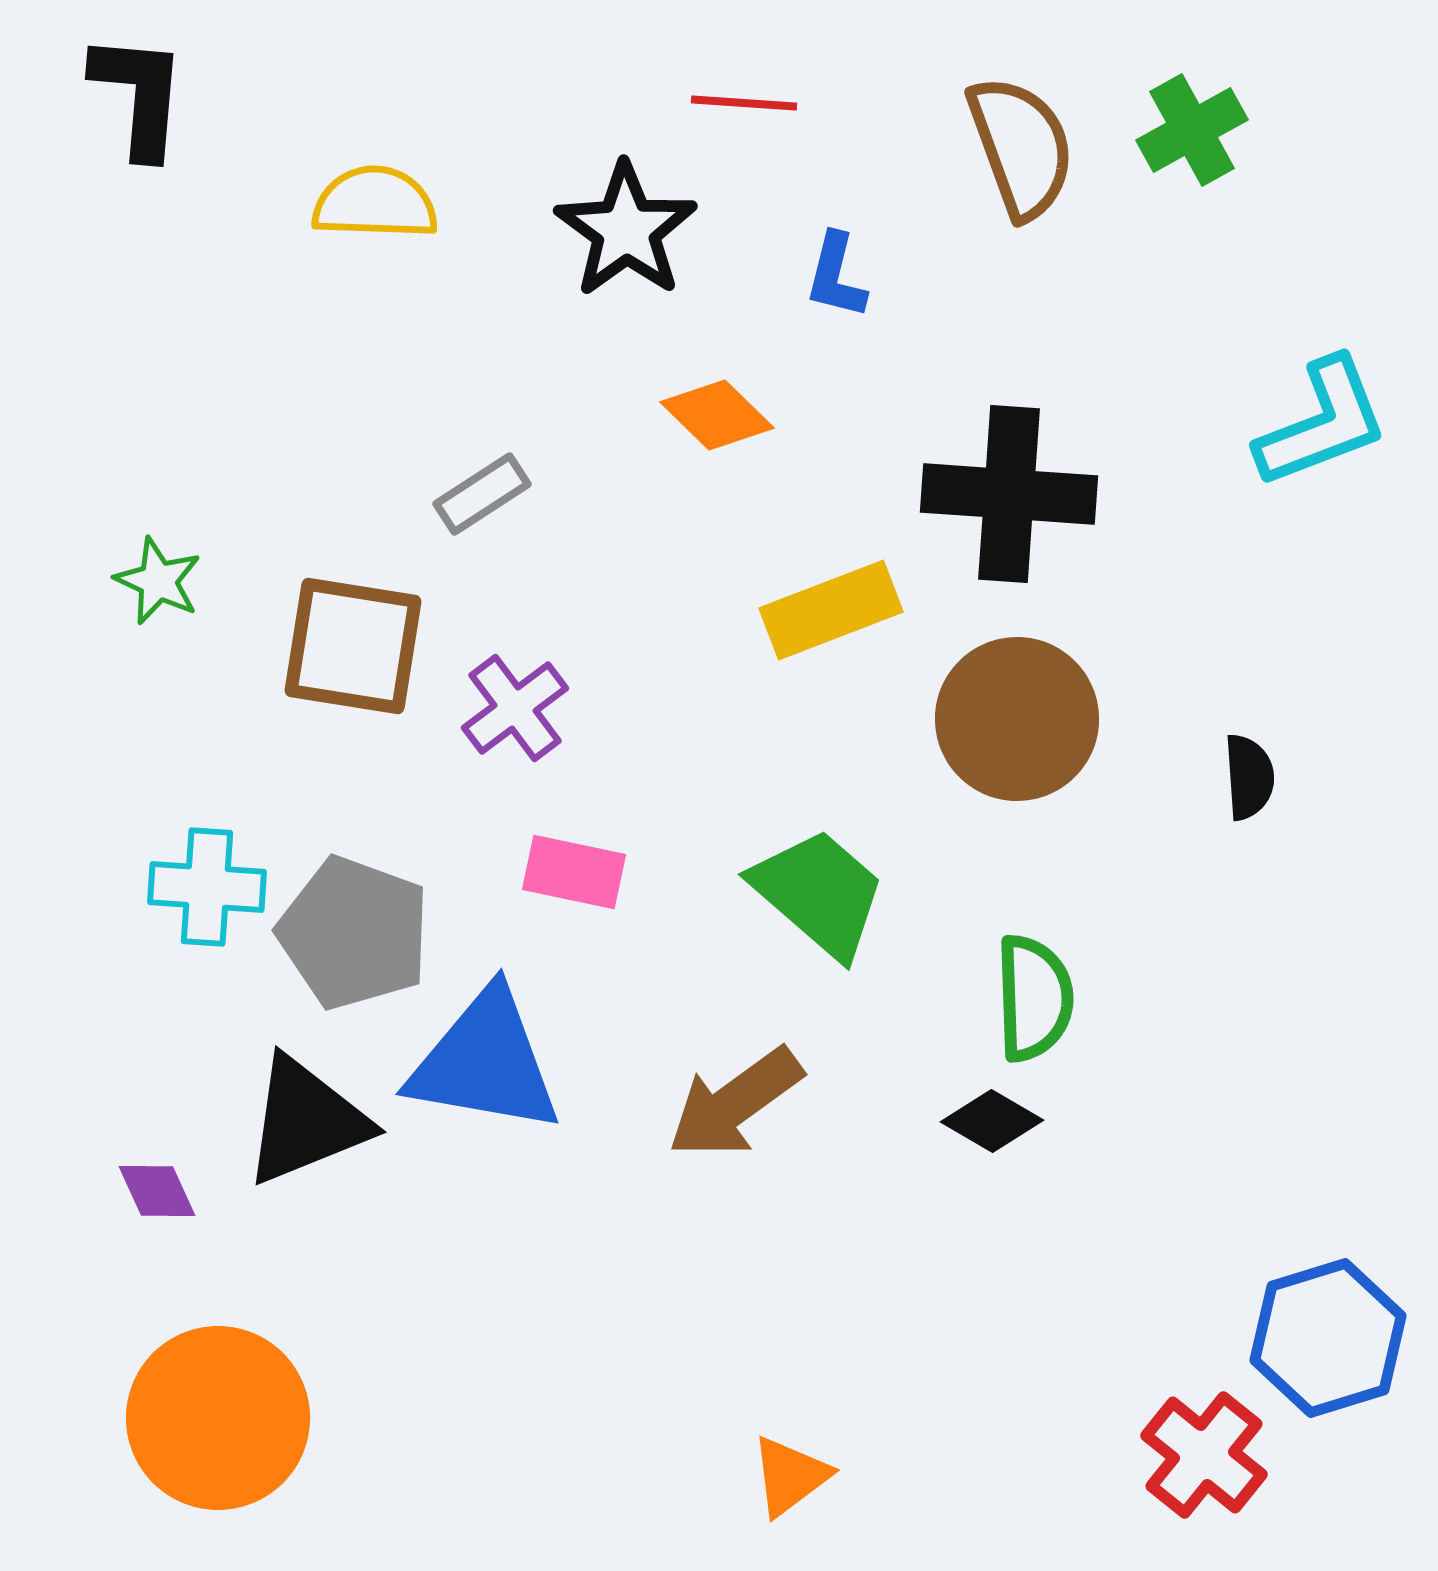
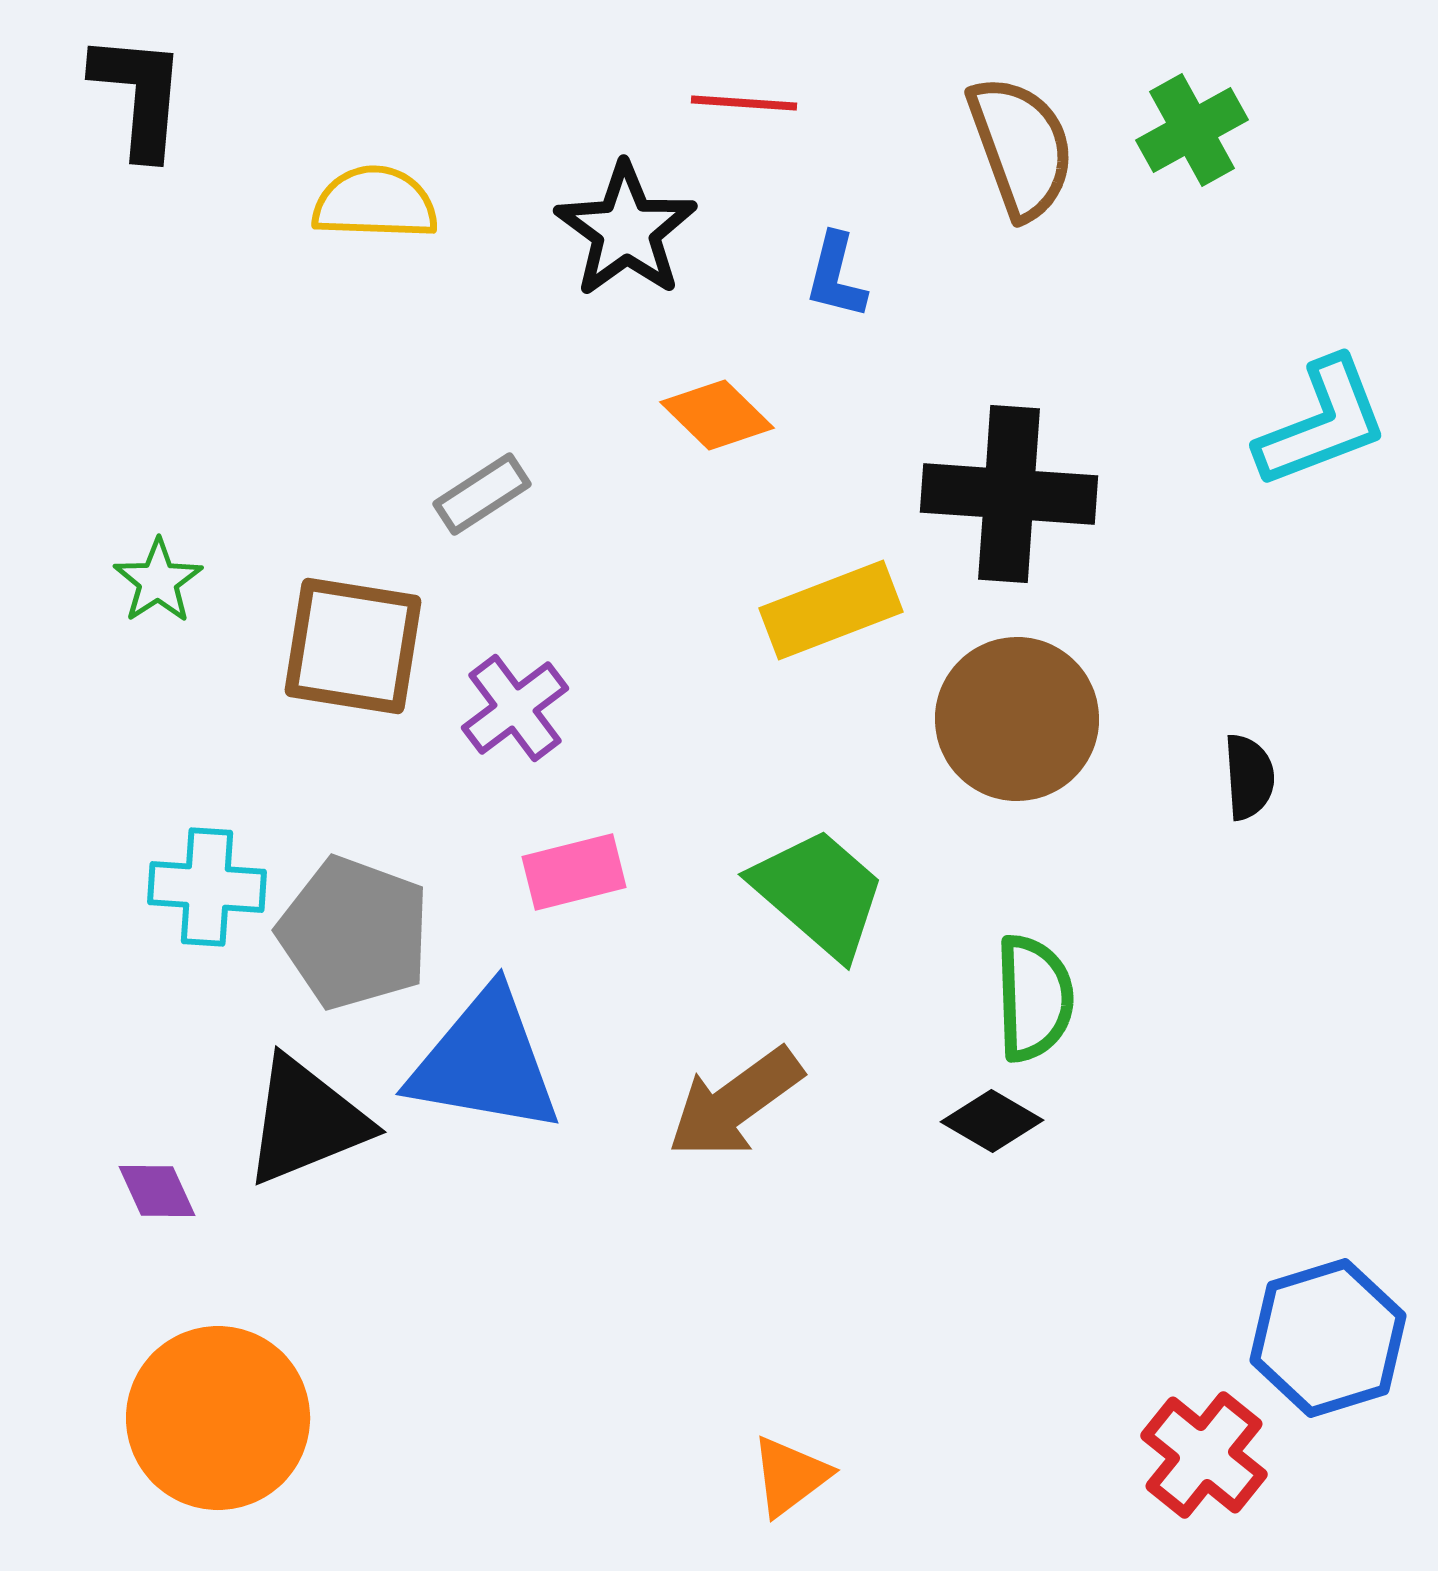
green star: rotated 14 degrees clockwise
pink rectangle: rotated 26 degrees counterclockwise
